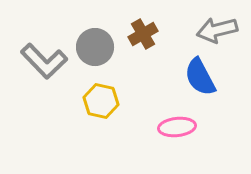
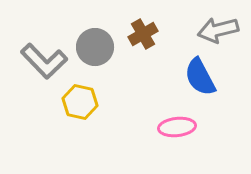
gray arrow: moved 1 px right
yellow hexagon: moved 21 px left, 1 px down
